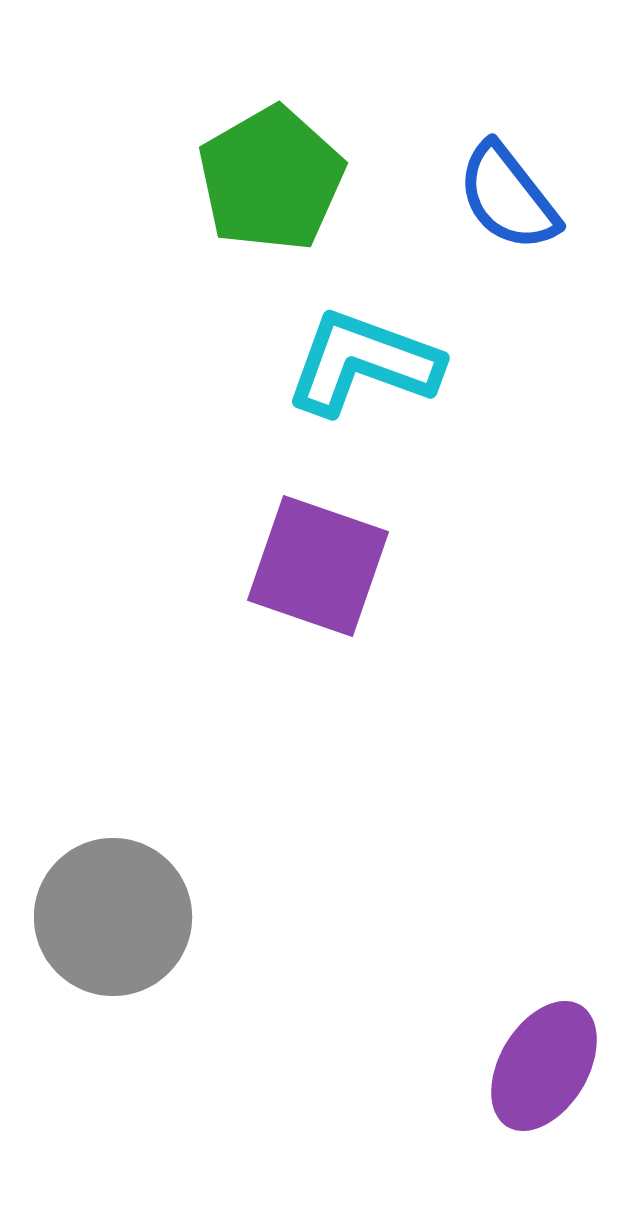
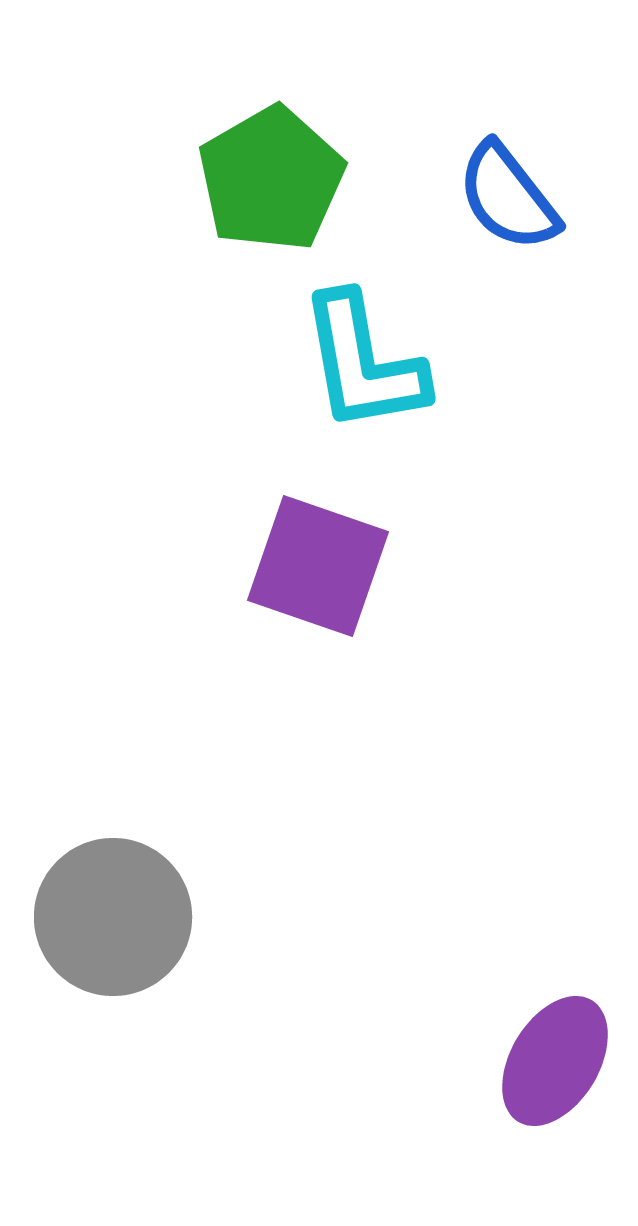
cyan L-shape: rotated 120 degrees counterclockwise
purple ellipse: moved 11 px right, 5 px up
